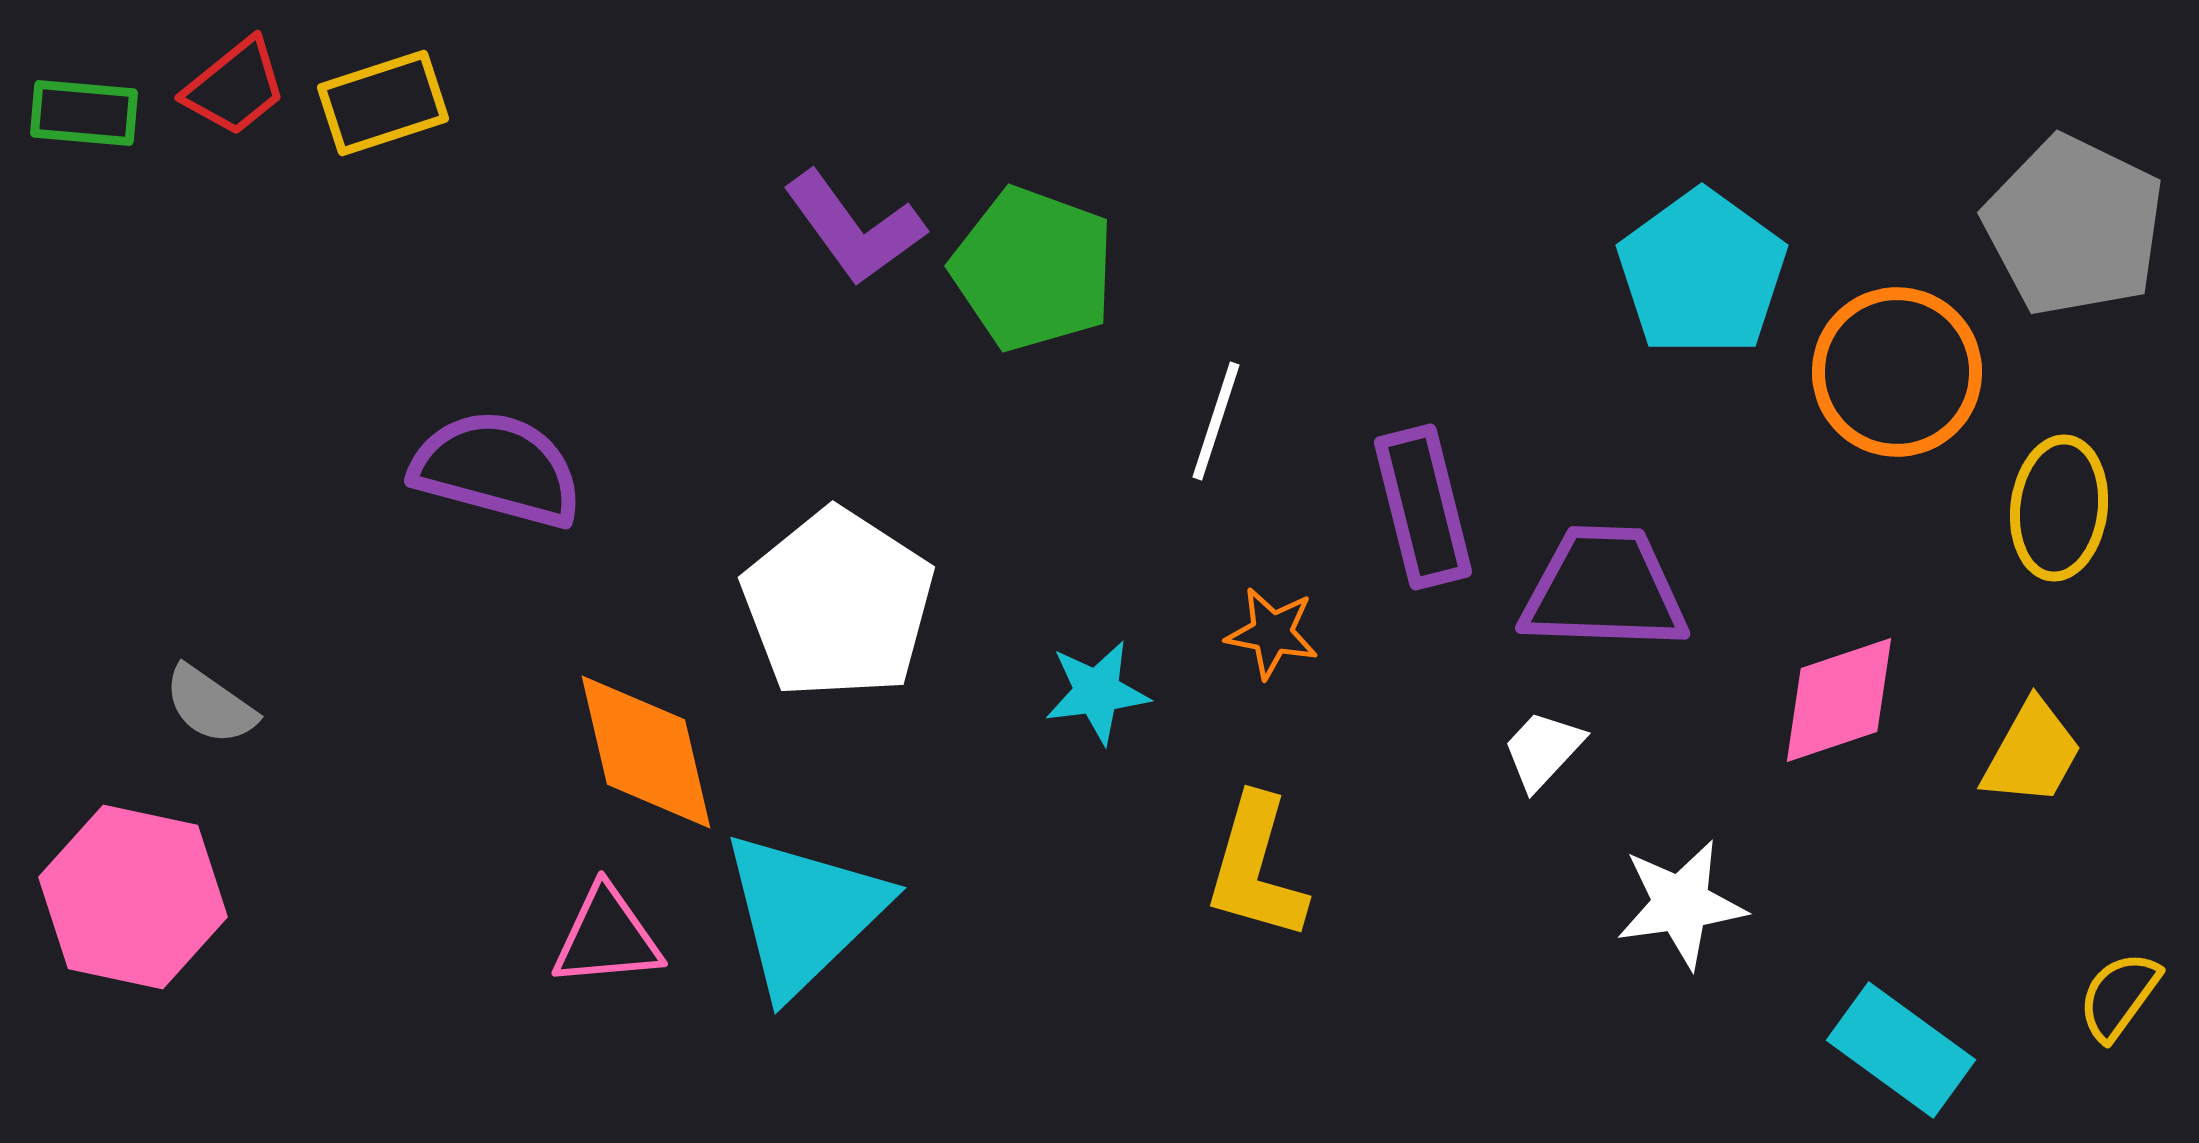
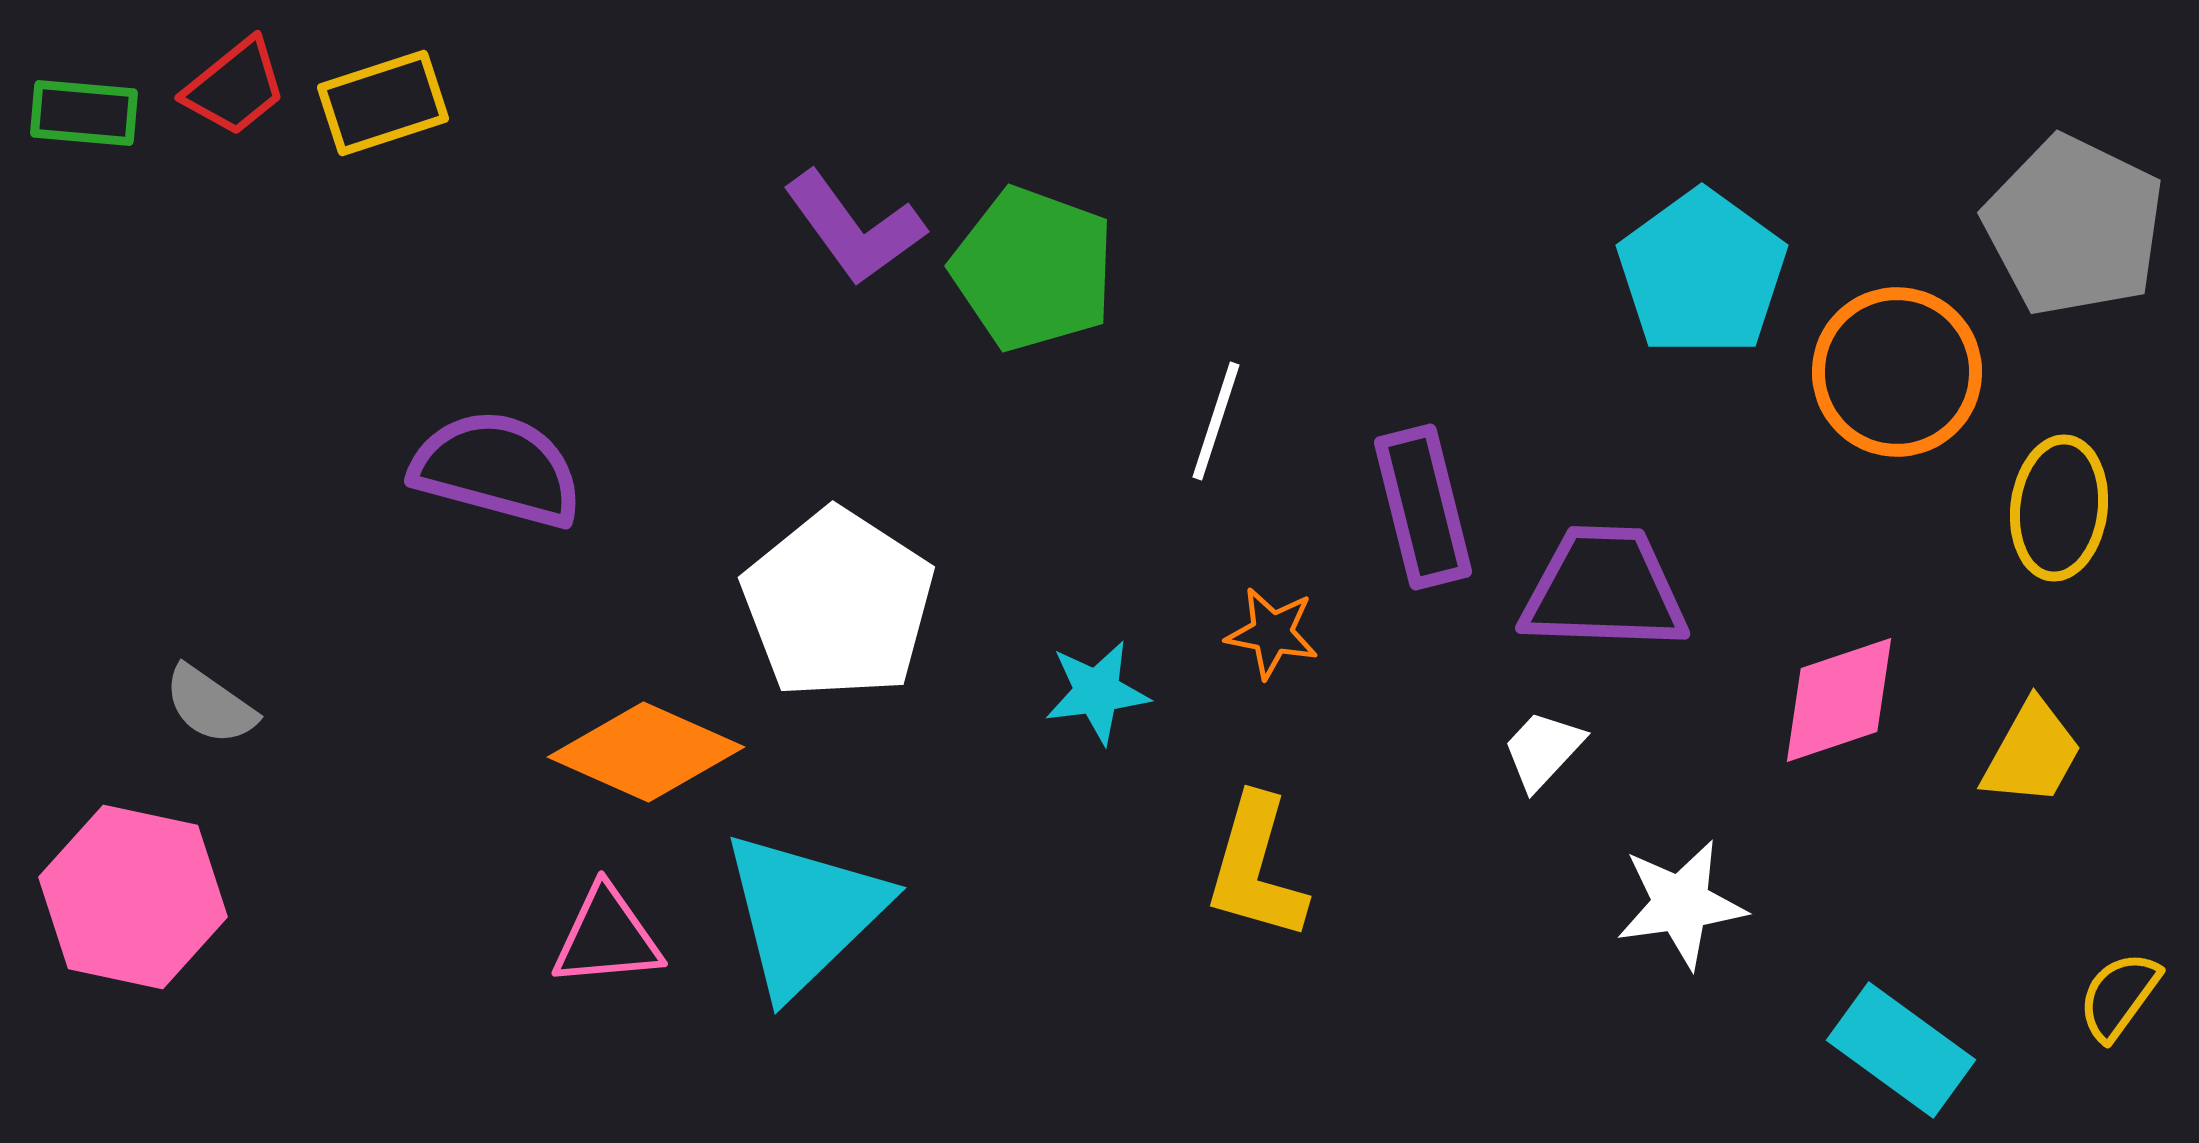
orange diamond: rotated 53 degrees counterclockwise
